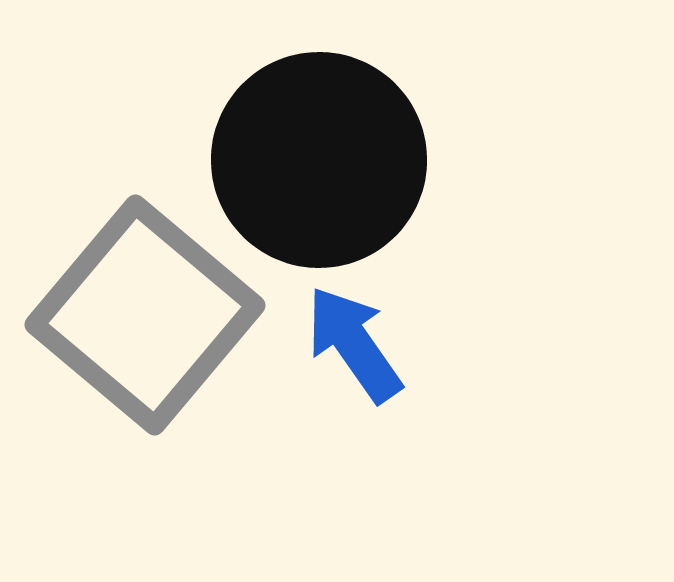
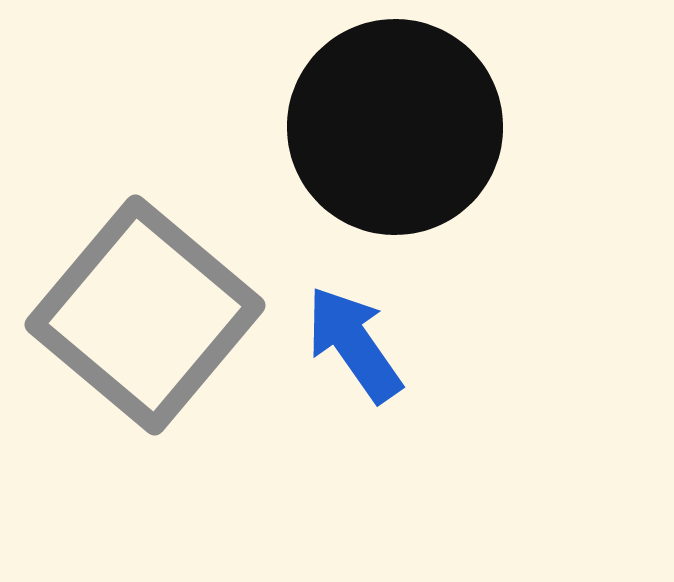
black circle: moved 76 px right, 33 px up
